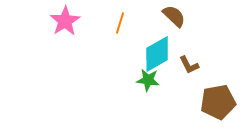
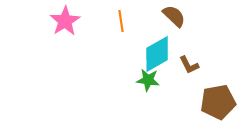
orange line: moved 1 px right, 2 px up; rotated 25 degrees counterclockwise
